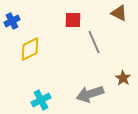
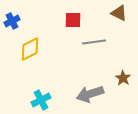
gray line: rotated 75 degrees counterclockwise
